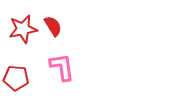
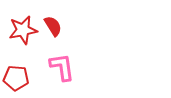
red star: moved 1 px down
